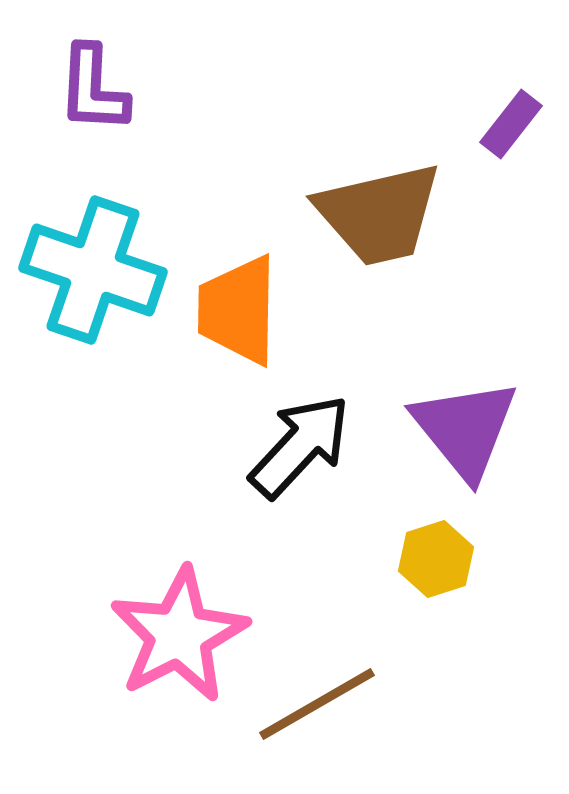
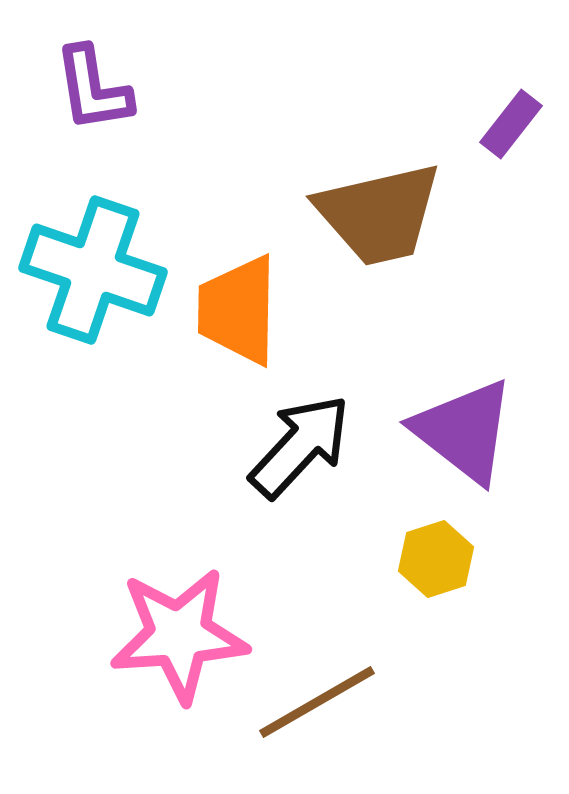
purple L-shape: rotated 12 degrees counterclockwise
purple triangle: moved 1 px left, 2 px down; rotated 13 degrees counterclockwise
pink star: rotated 23 degrees clockwise
brown line: moved 2 px up
